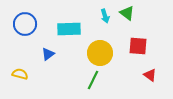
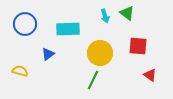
cyan rectangle: moved 1 px left
yellow semicircle: moved 3 px up
